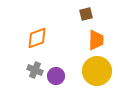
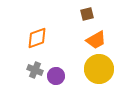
brown square: moved 1 px right
orange trapezoid: rotated 60 degrees clockwise
yellow circle: moved 2 px right, 2 px up
